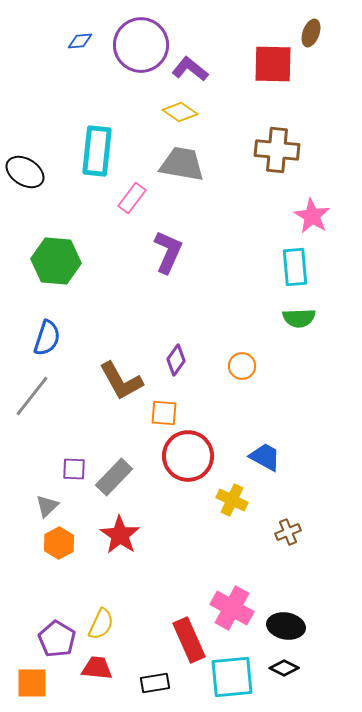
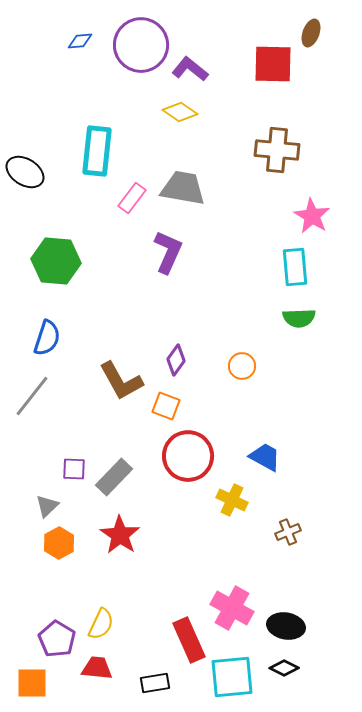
gray trapezoid at (182, 164): moved 1 px right, 24 px down
orange square at (164, 413): moved 2 px right, 7 px up; rotated 16 degrees clockwise
